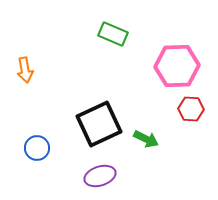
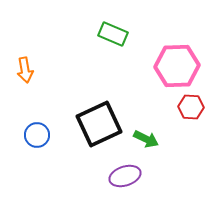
red hexagon: moved 2 px up
blue circle: moved 13 px up
purple ellipse: moved 25 px right
